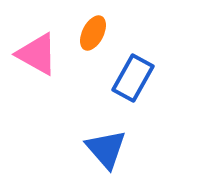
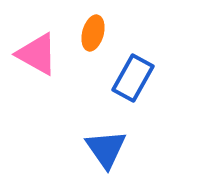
orange ellipse: rotated 12 degrees counterclockwise
blue triangle: rotated 6 degrees clockwise
